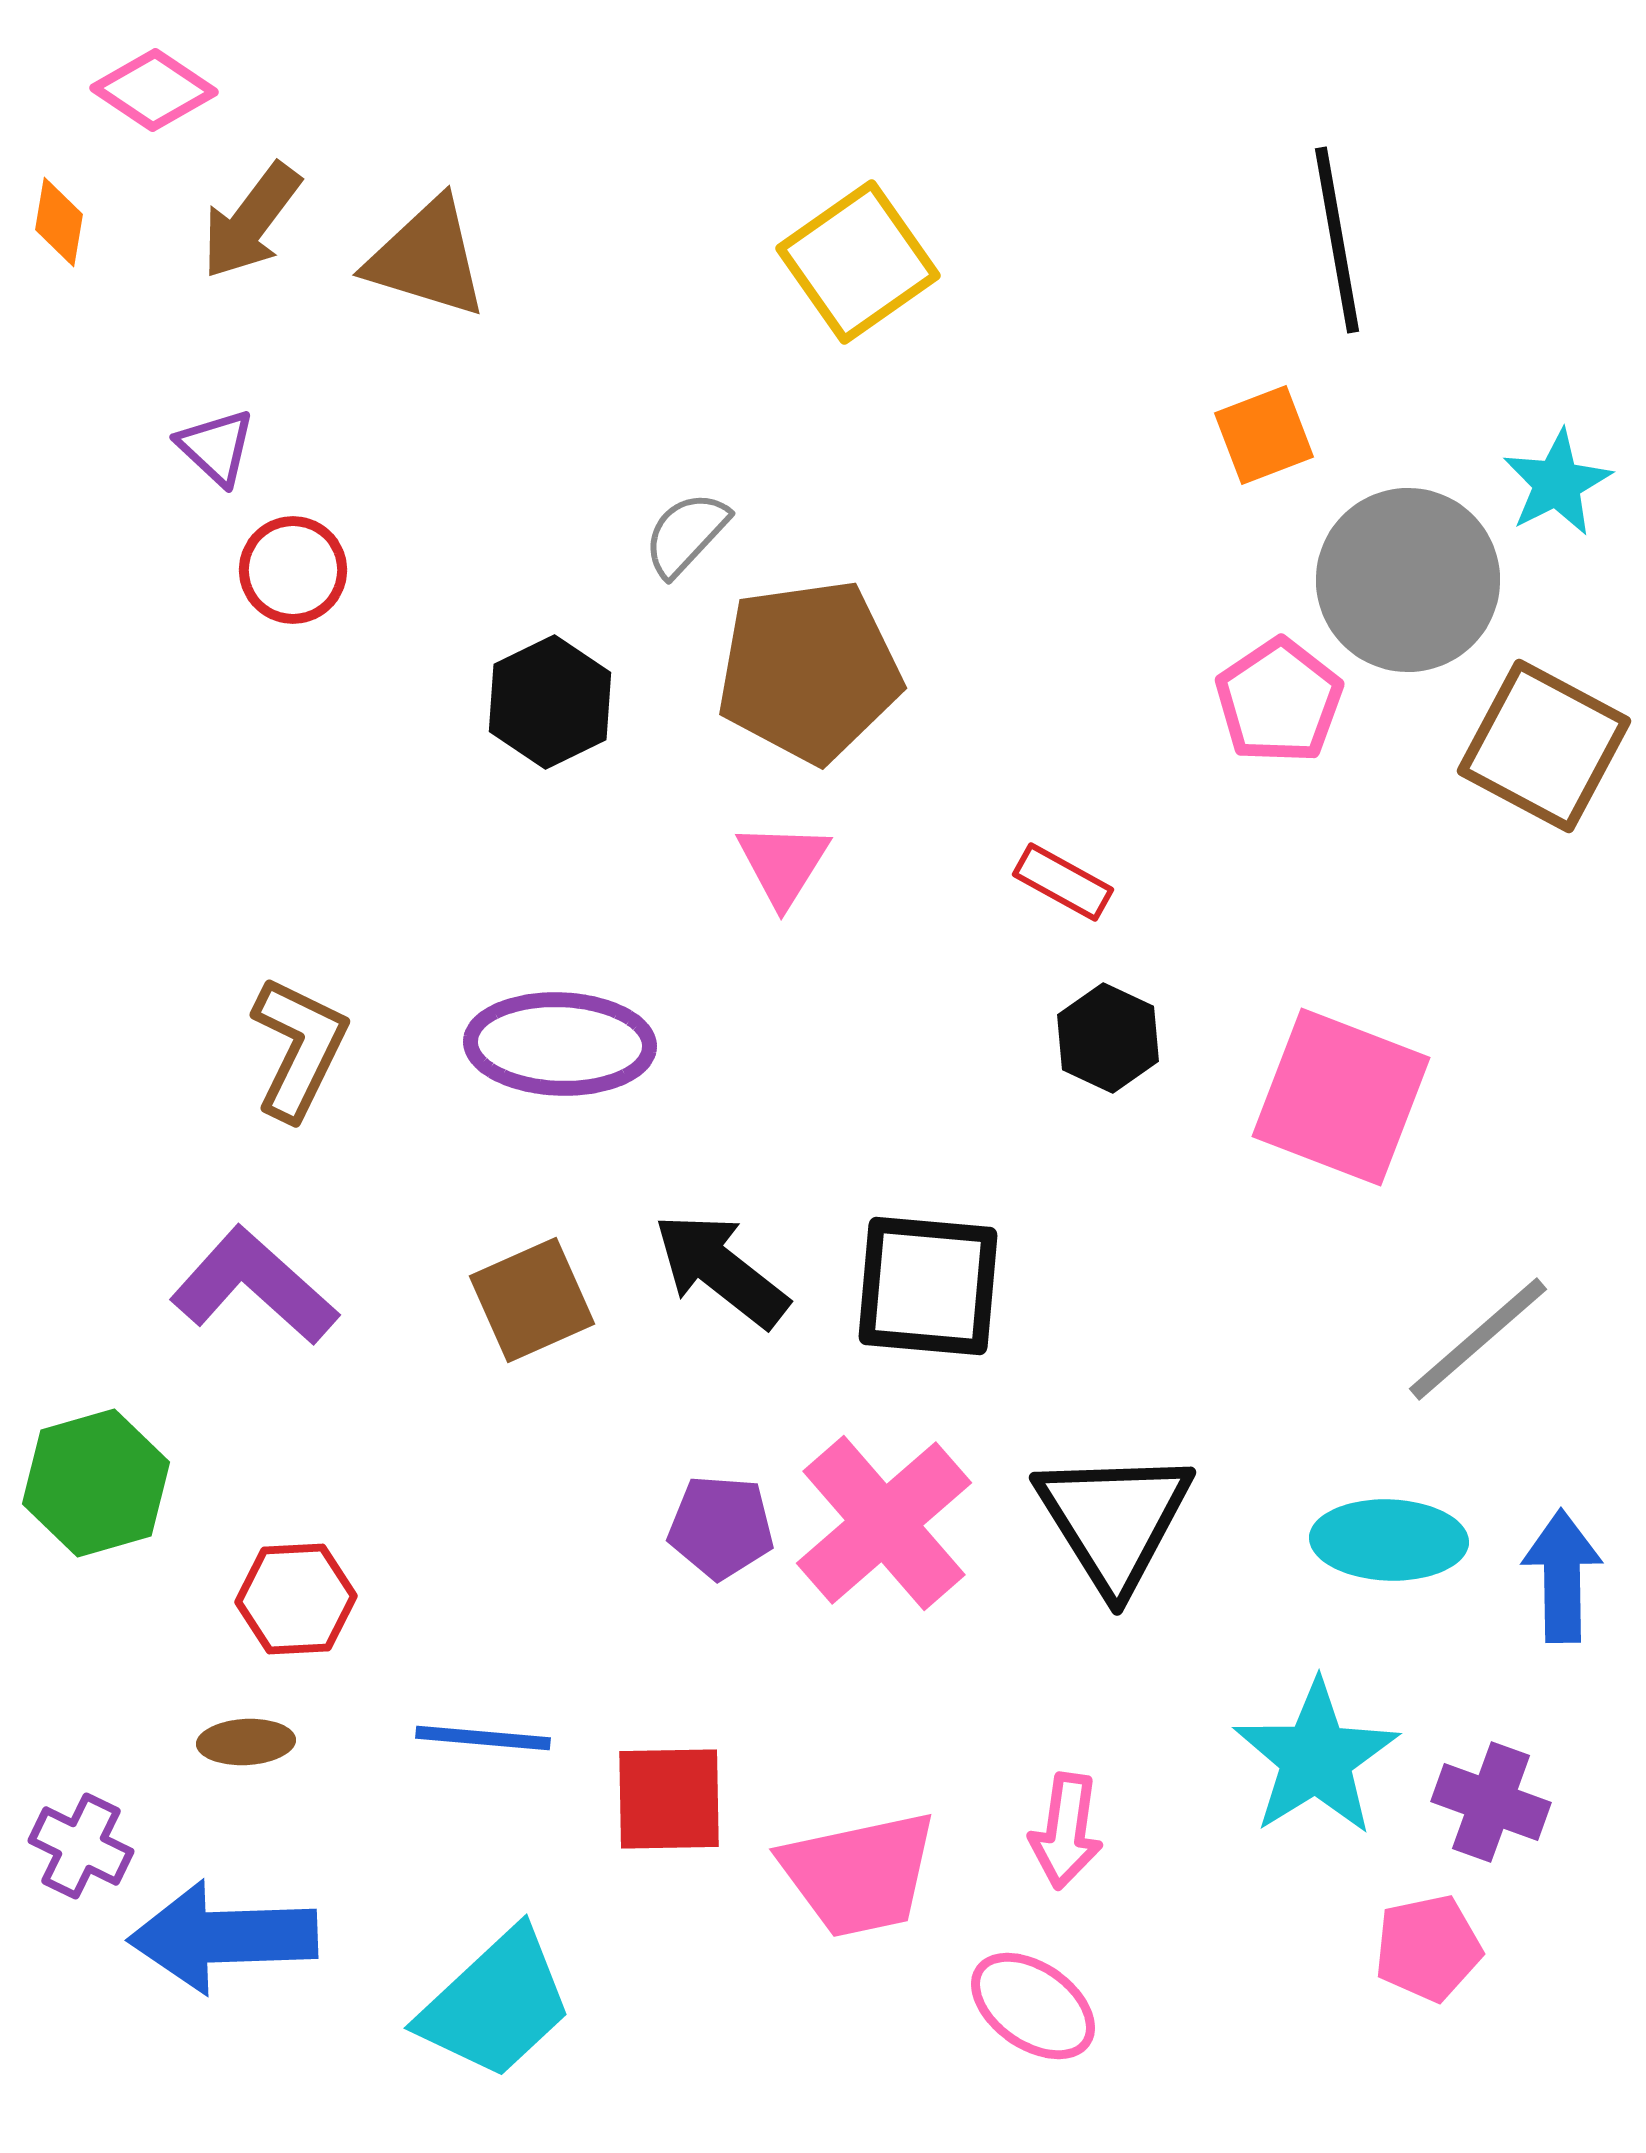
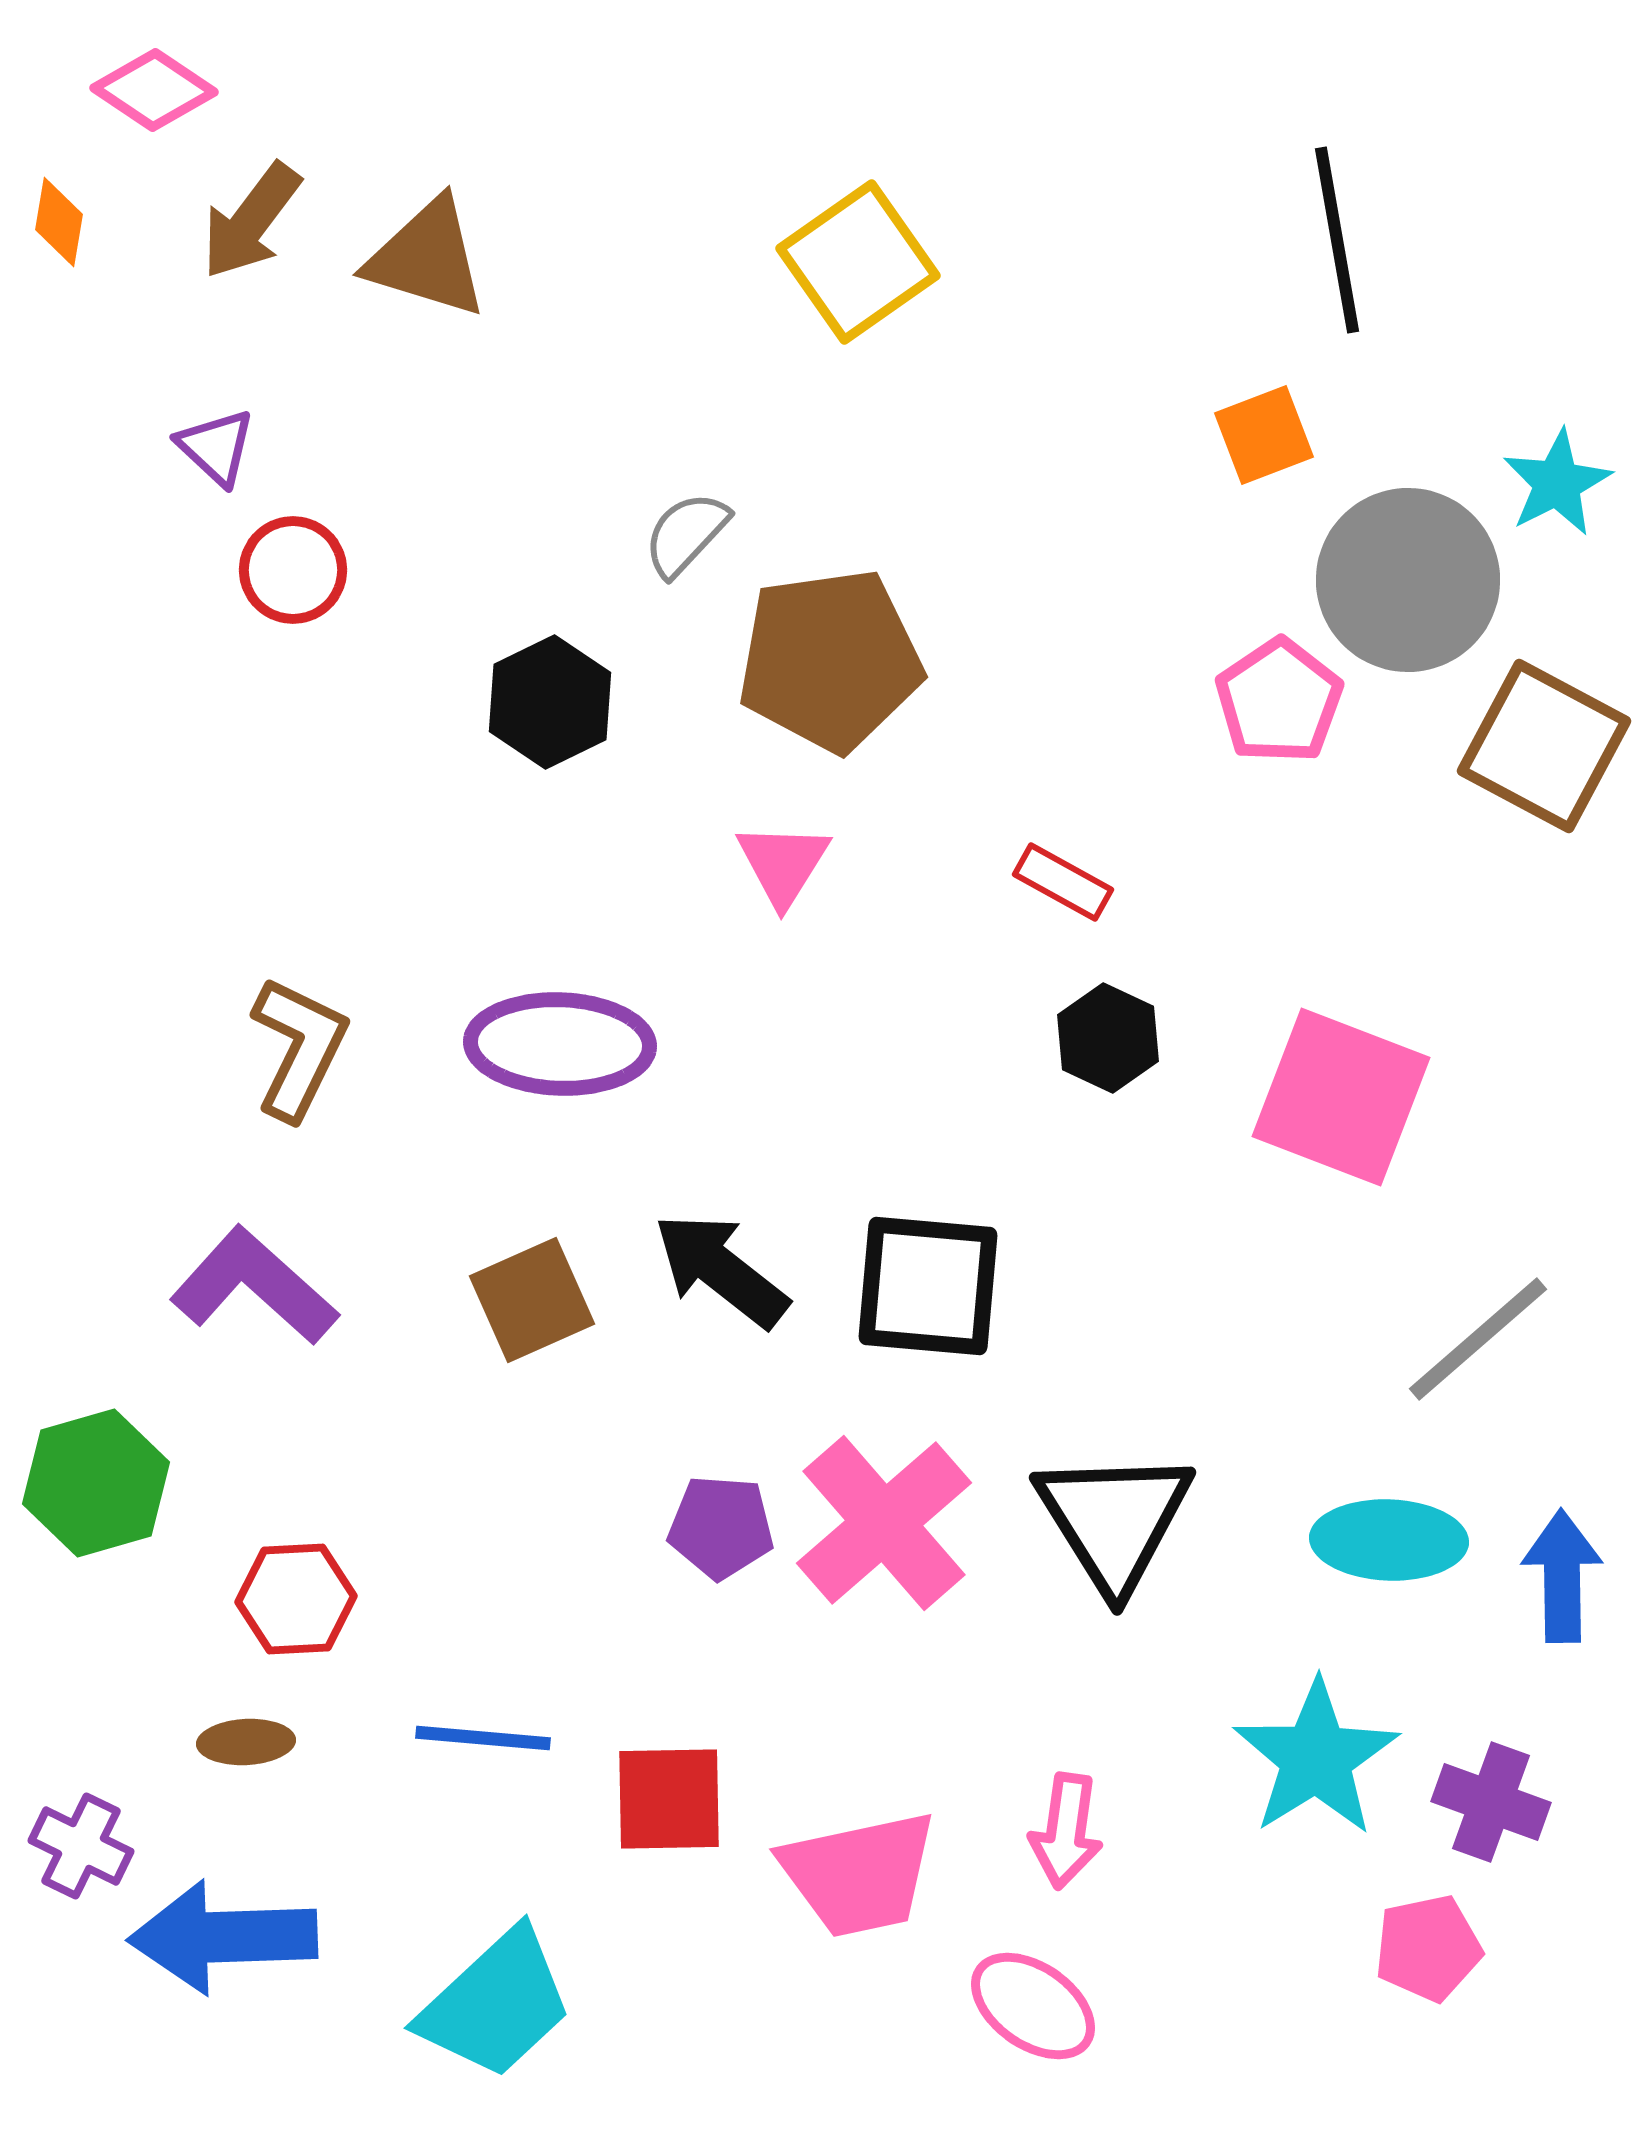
brown pentagon at (809, 671): moved 21 px right, 11 px up
